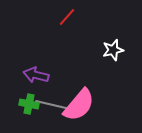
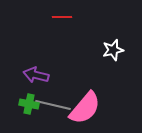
red line: moved 5 px left; rotated 48 degrees clockwise
pink semicircle: moved 6 px right, 3 px down
